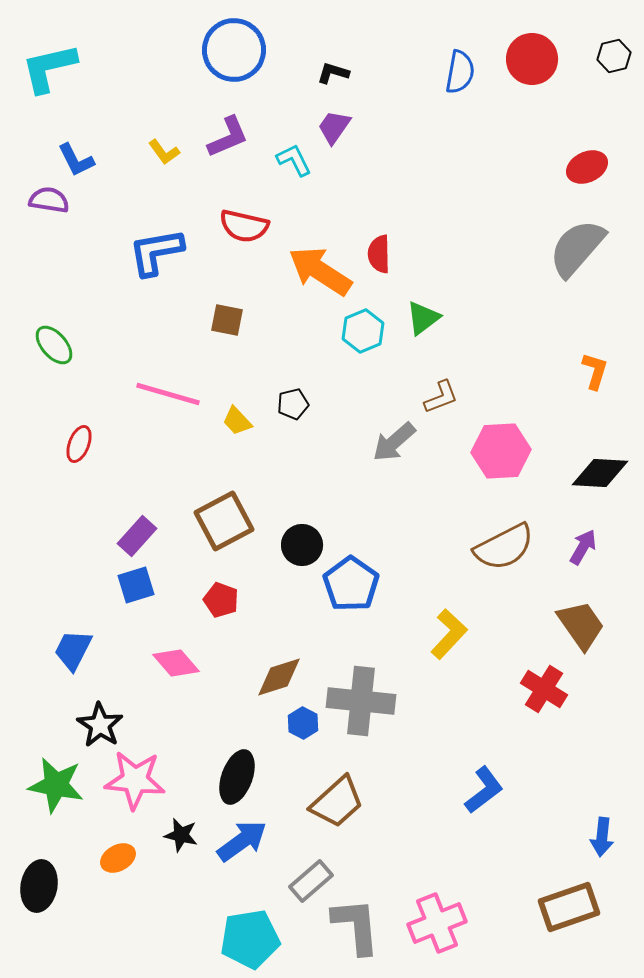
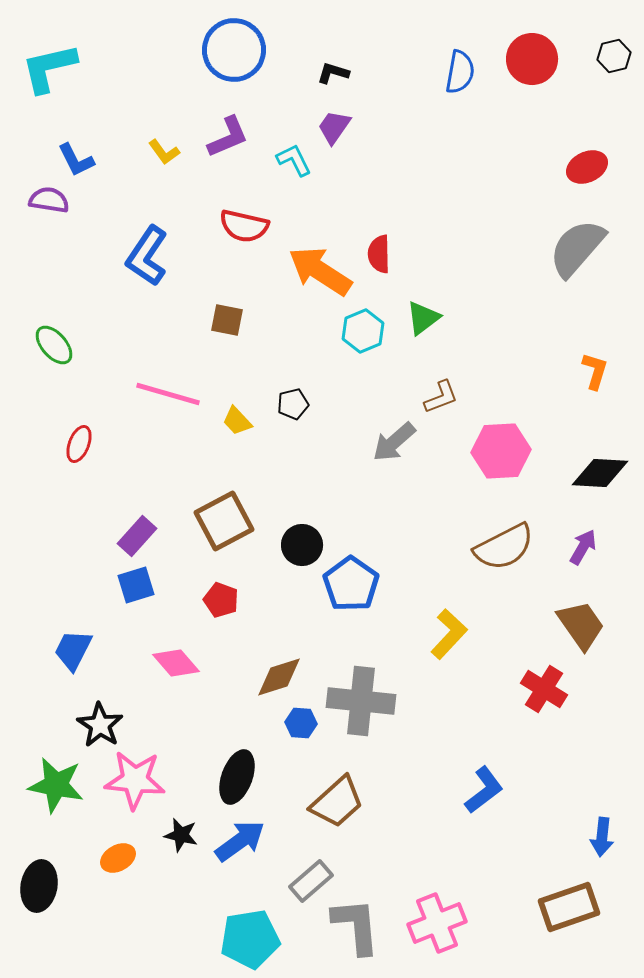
blue L-shape at (156, 252): moved 9 px left, 4 px down; rotated 46 degrees counterclockwise
blue hexagon at (303, 723): moved 2 px left; rotated 24 degrees counterclockwise
blue arrow at (242, 841): moved 2 px left
